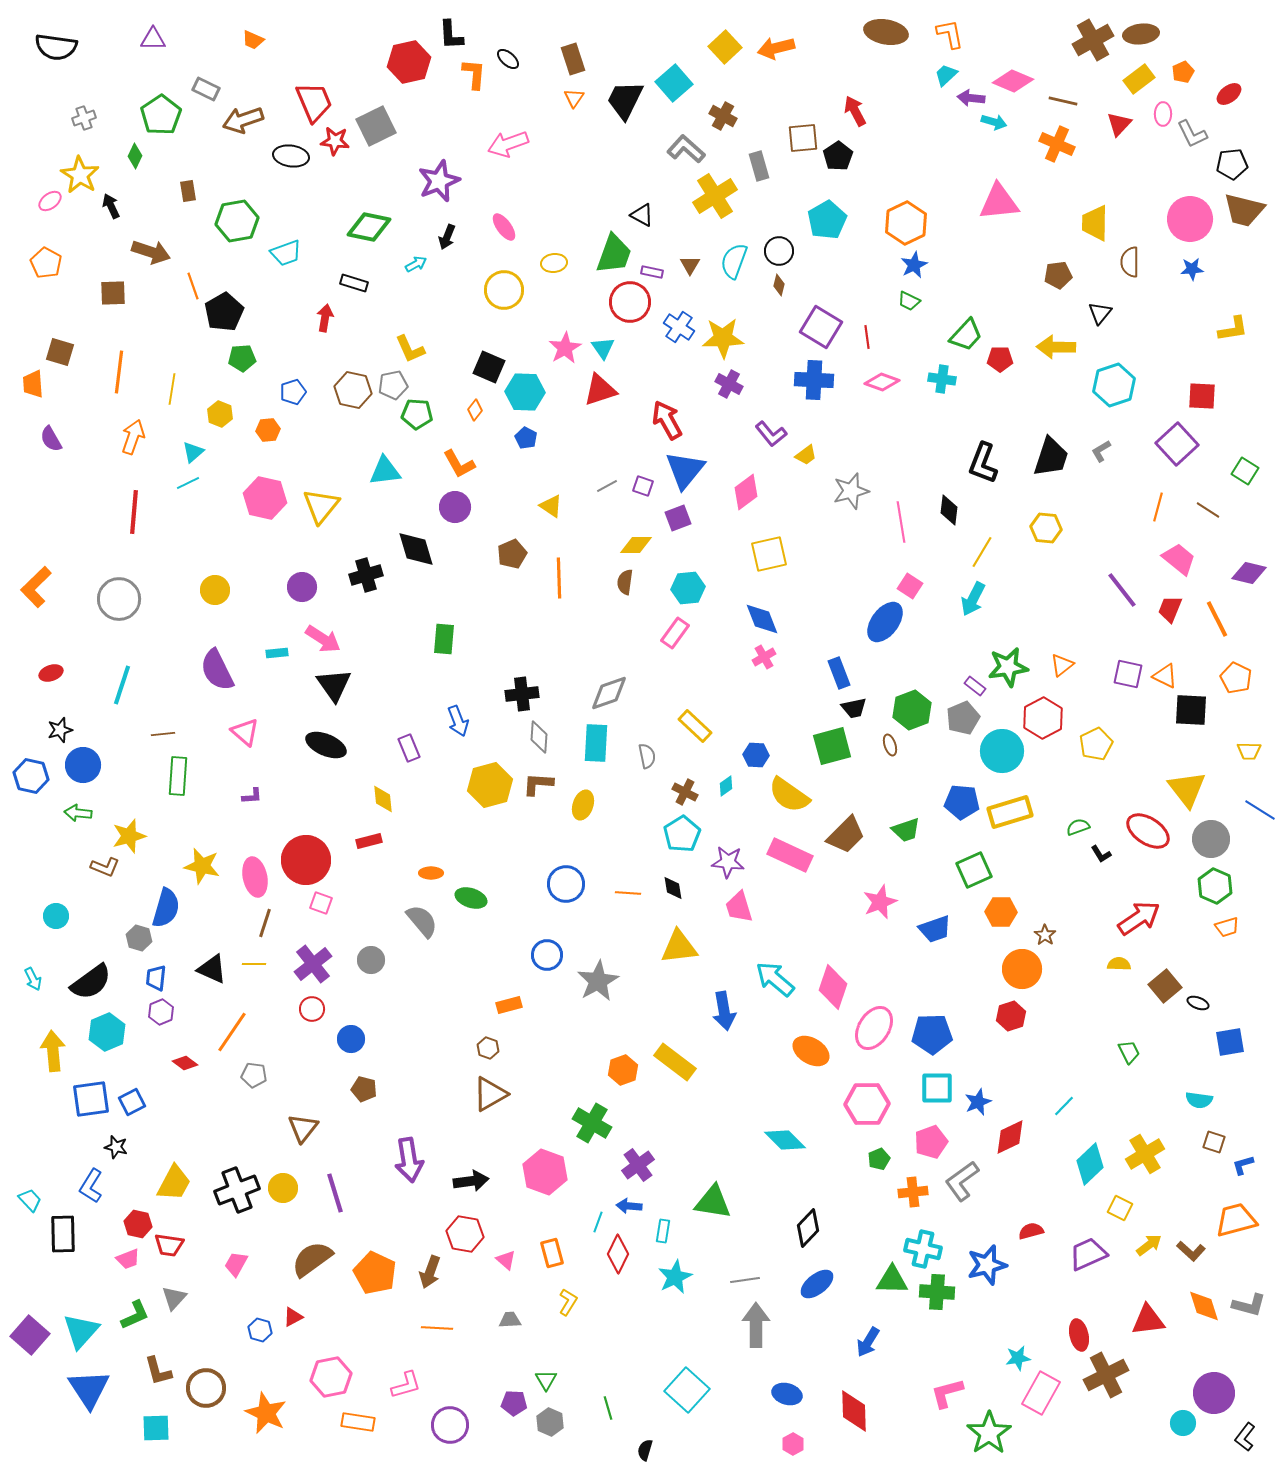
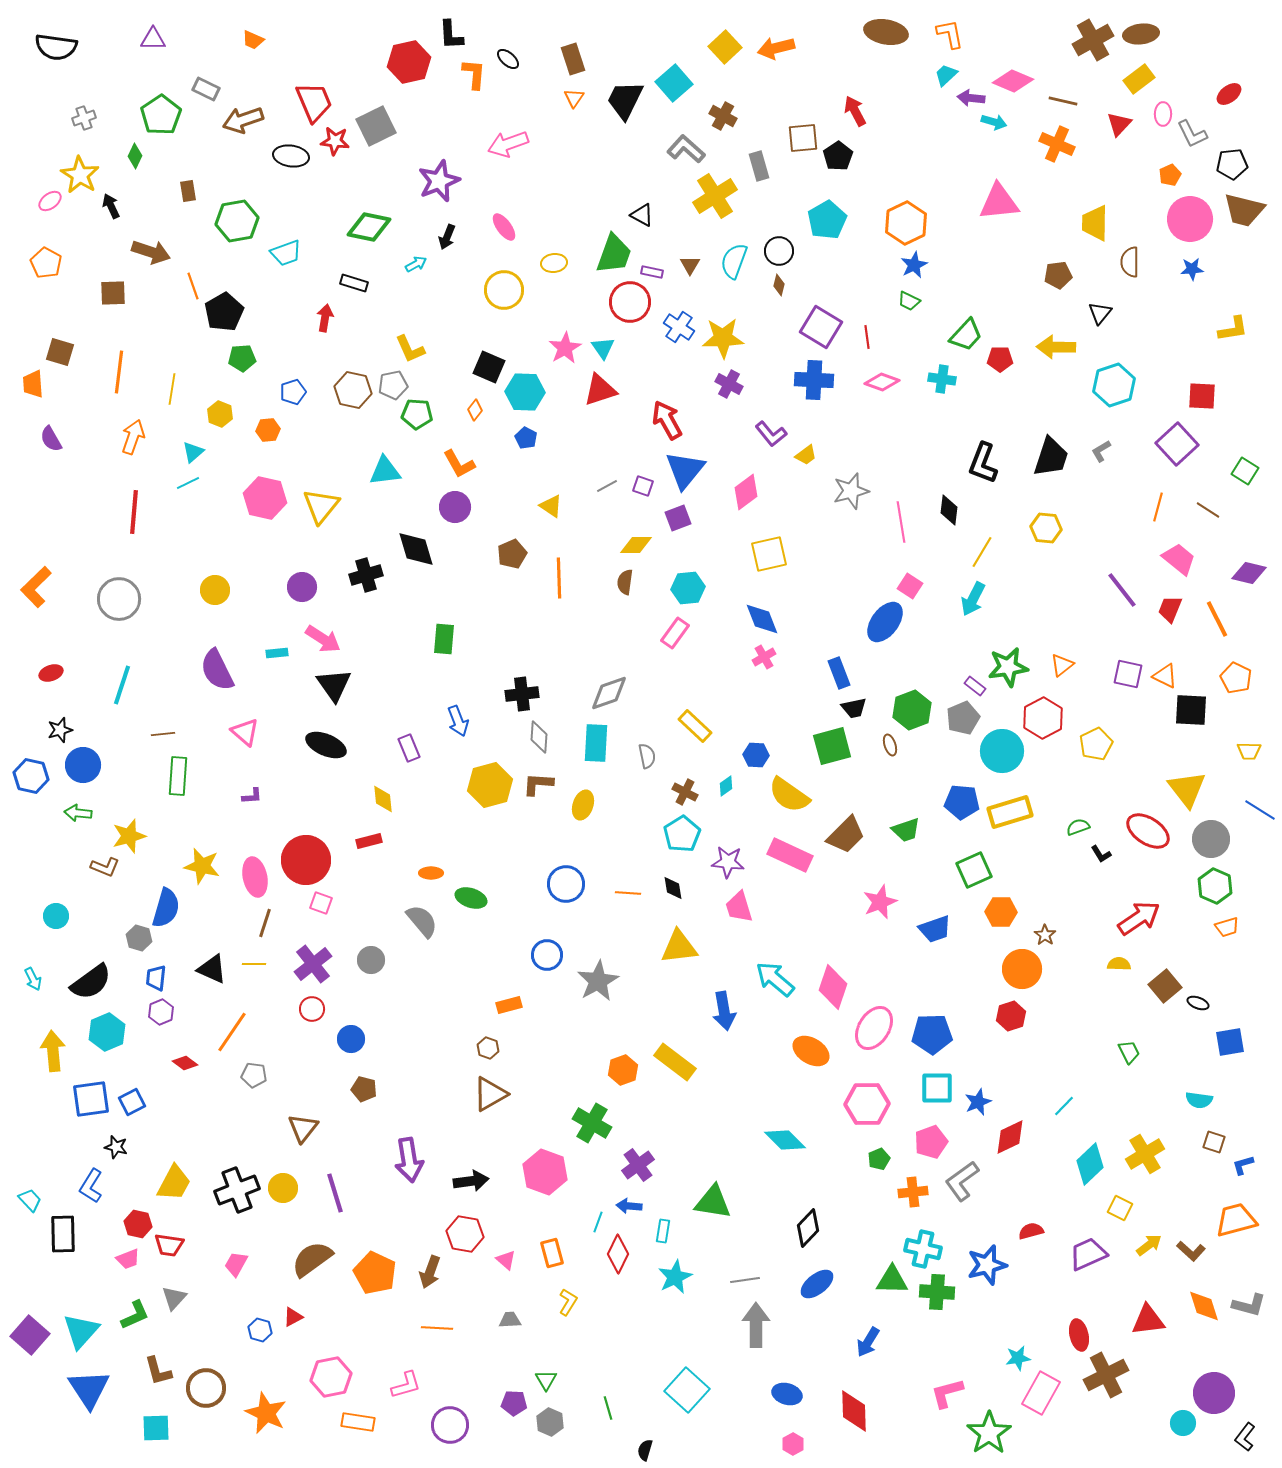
orange pentagon at (1183, 72): moved 13 px left, 103 px down
